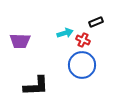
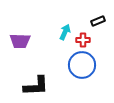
black rectangle: moved 2 px right, 1 px up
cyan arrow: moved 1 px up; rotated 49 degrees counterclockwise
red cross: rotated 24 degrees counterclockwise
